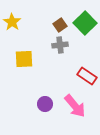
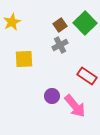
yellow star: rotated 12 degrees clockwise
gray cross: rotated 21 degrees counterclockwise
purple circle: moved 7 px right, 8 px up
